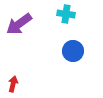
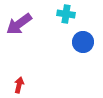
blue circle: moved 10 px right, 9 px up
red arrow: moved 6 px right, 1 px down
